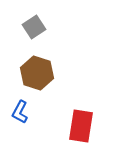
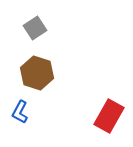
gray square: moved 1 px right, 1 px down
red rectangle: moved 28 px right, 10 px up; rotated 20 degrees clockwise
